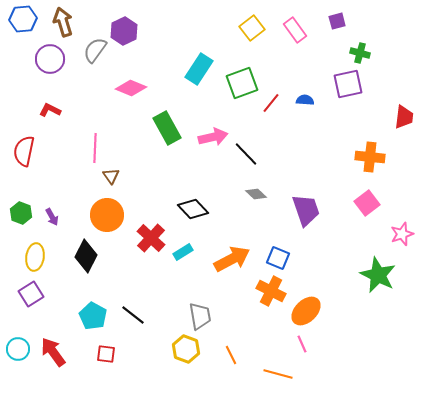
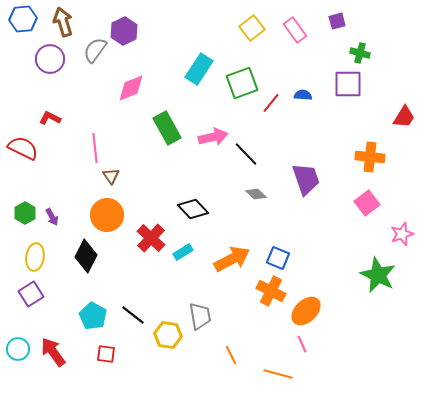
purple square at (348, 84): rotated 12 degrees clockwise
pink diamond at (131, 88): rotated 44 degrees counterclockwise
blue semicircle at (305, 100): moved 2 px left, 5 px up
red L-shape at (50, 110): moved 8 px down
red trapezoid at (404, 117): rotated 25 degrees clockwise
pink line at (95, 148): rotated 8 degrees counterclockwise
red semicircle at (24, 151): moved 1 px left, 3 px up; rotated 104 degrees clockwise
purple trapezoid at (306, 210): moved 31 px up
green hexagon at (21, 213): moved 4 px right; rotated 10 degrees clockwise
yellow hexagon at (186, 349): moved 18 px left, 14 px up; rotated 12 degrees counterclockwise
